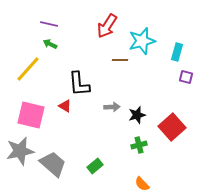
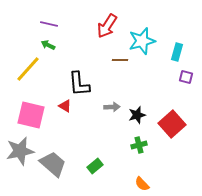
green arrow: moved 2 px left, 1 px down
red square: moved 3 px up
